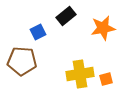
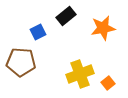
brown pentagon: moved 1 px left, 1 px down
yellow cross: rotated 12 degrees counterclockwise
orange square: moved 2 px right, 4 px down; rotated 24 degrees counterclockwise
